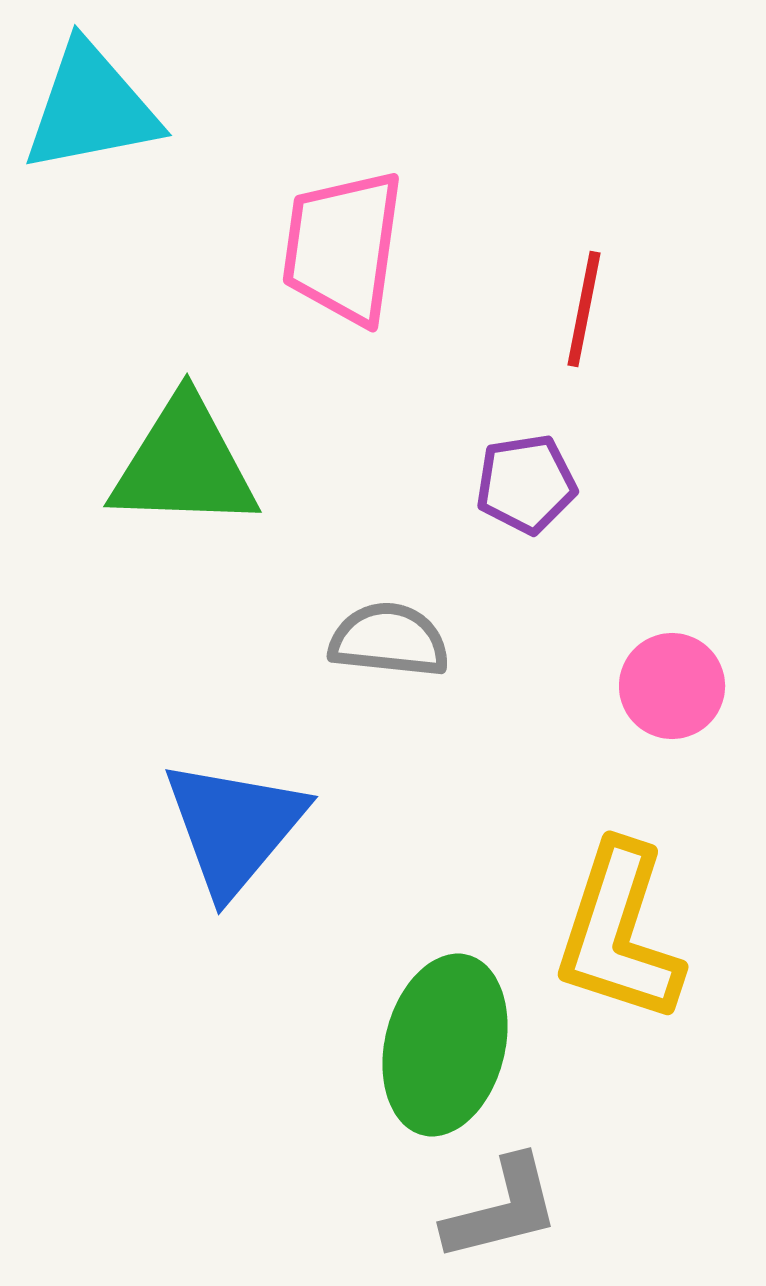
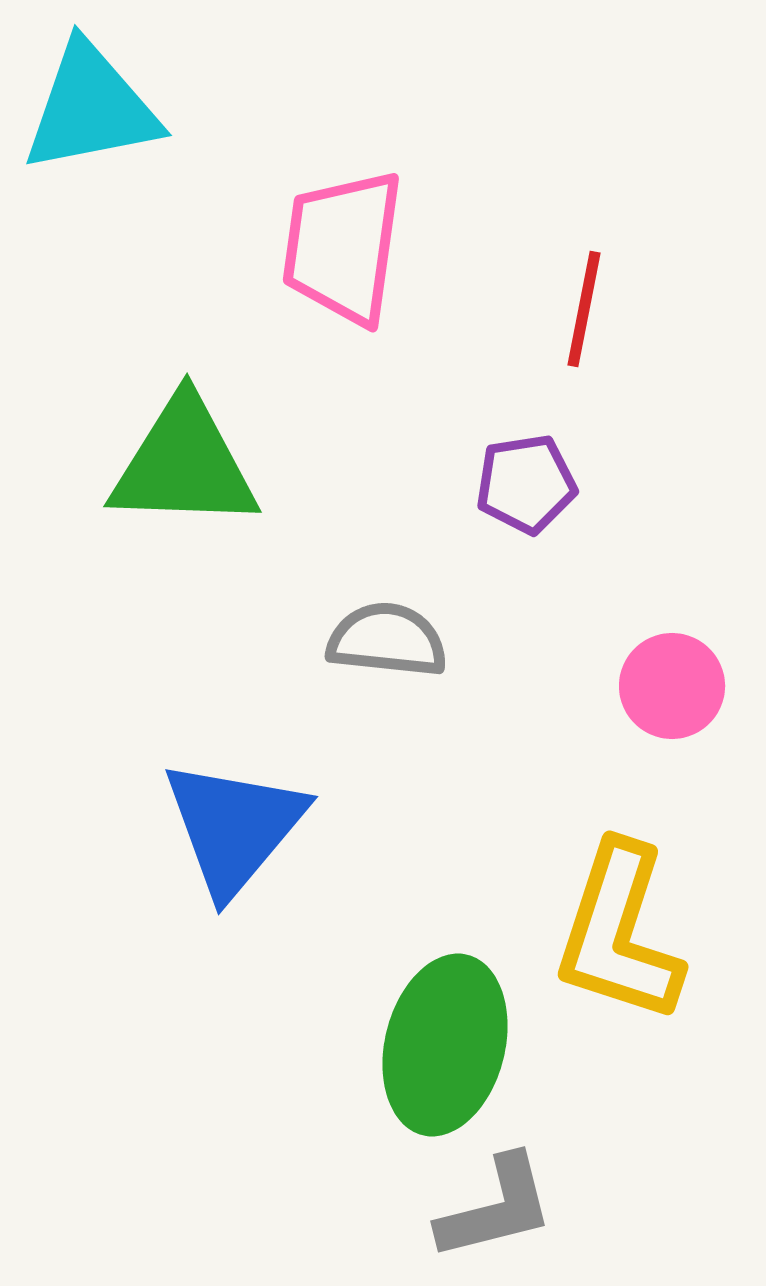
gray semicircle: moved 2 px left
gray L-shape: moved 6 px left, 1 px up
